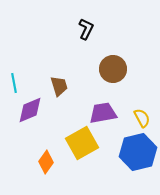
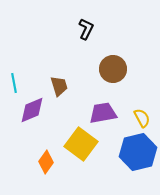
purple diamond: moved 2 px right
yellow square: moved 1 px left, 1 px down; rotated 24 degrees counterclockwise
